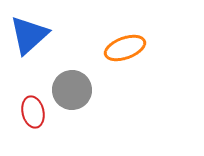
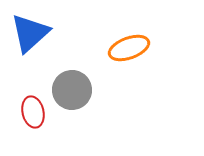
blue triangle: moved 1 px right, 2 px up
orange ellipse: moved 4 px right
